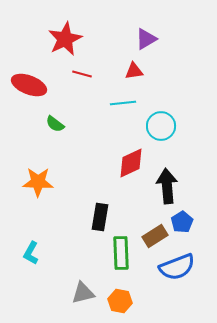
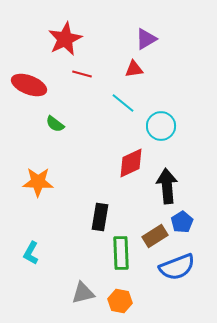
red triangle: moved 2 px up
cyan line: rotated 45 degrees clockwise
